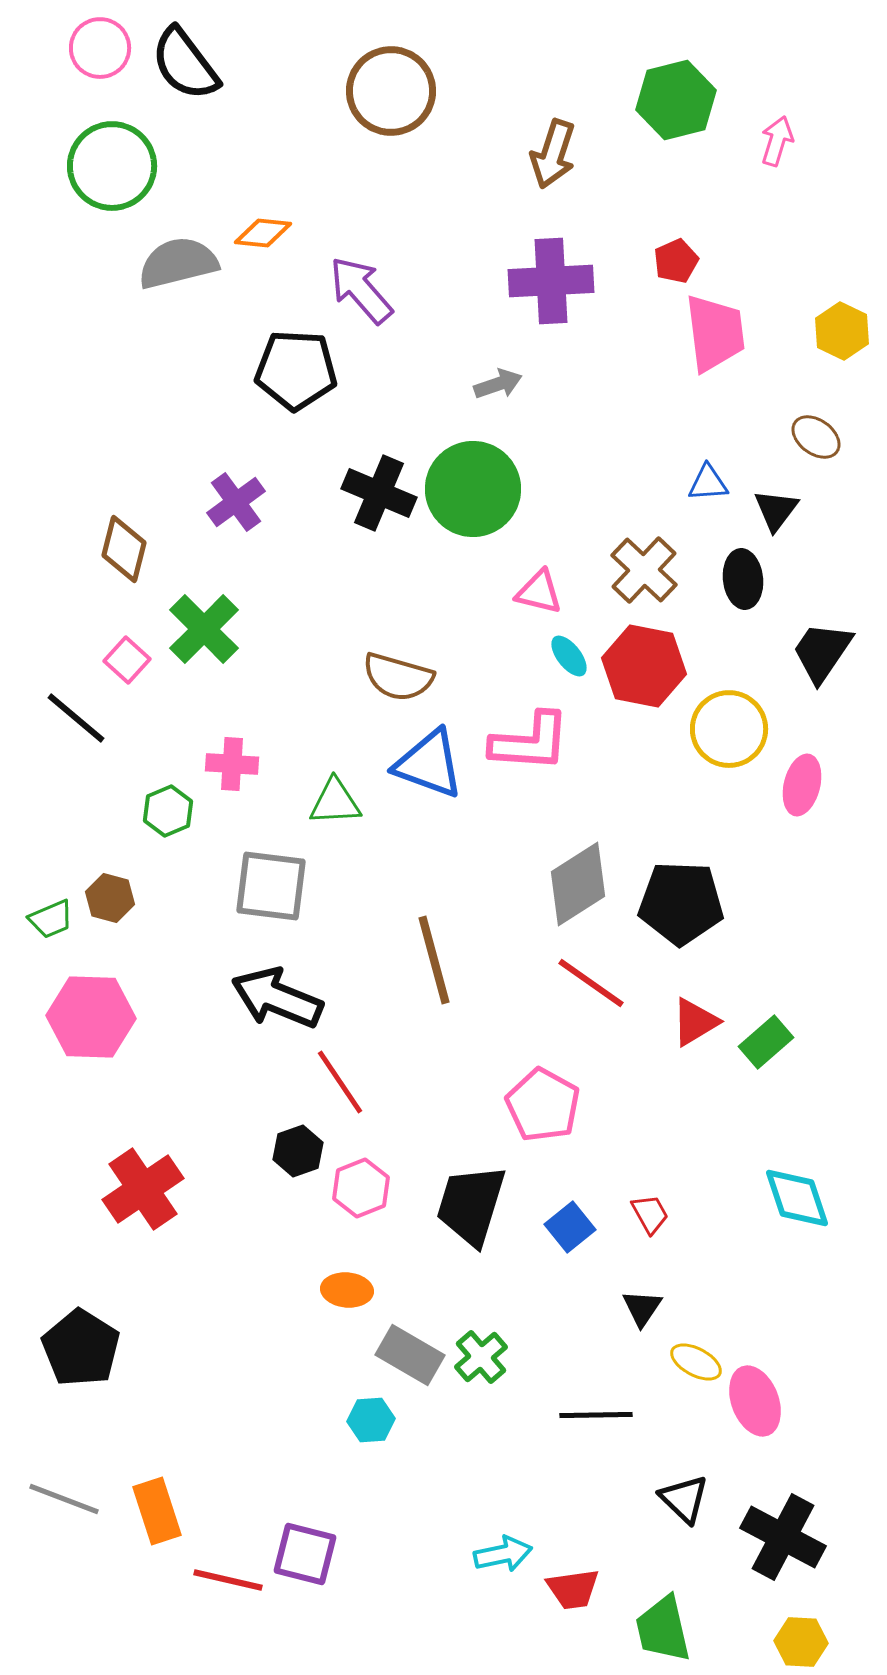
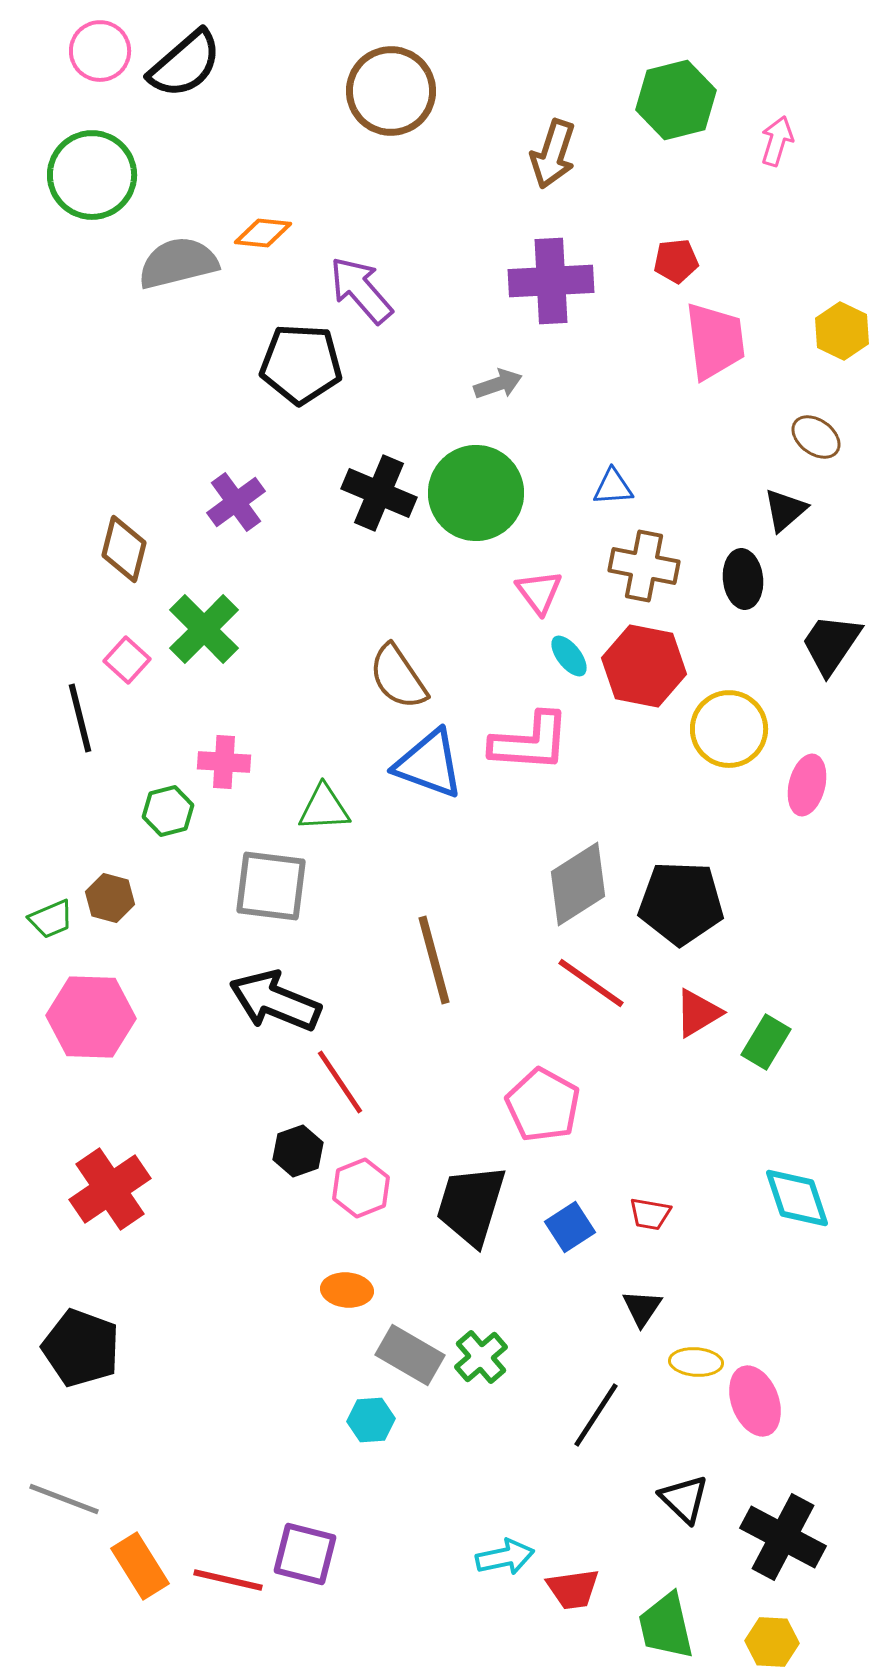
pink circle at (100, 48): moved 3 px down
black semicircle at (185, 64): rotated 94 degrees counterclockwise
green circle at (112, 166): moved 20 px left, 9 px down
red pentagon at (676, 261): rotated 18 degrees clockwise
pink trapezoid at (715, 333): moved 8 px down
black pentagon at (296, 370): moved 5 px right, 6 px up
blue triangle at (708, 483): moved 95 px left, 4 px down
green circle at (473, 489): moved 3 px right, 4 px down
black triangle at (776, 510): moved 9 px right; rotated 12 degrees clockwise
brown cross at (644, 570): moved 4 px up; rotated 32 degrees counterclockwise
pink triangle at (539, 592): rotated 39 degrees clockwise
black trapezoid at (822, 652): moved 9 px right, 8 px up
brown semicircle at (398, 677): rotated 40 degrees clockwise
black line at (76, 718): moved 4 px right; rotated 36 degrees clockwise
pink cross at (232, 764): moved 8 px left, 2 px up
pink ellipse at (802, 785): moved 5 px right
green triangle at (335, 802): moved 11 px left, 6 px down
green hexagon at (168, 811): rotated 9 degrees clockwise
black arrow at (277, 998): moved 2 px left, 3 px down
red triangle at (695, 1022): moved 3 px right, 9 px up
green rectangle at (766, 1042): rotated 18 degrees counterclockwise
red cross at (143, 1189): moved 33 px left
red trapezoid at (650, 1214): rotated 129 degrees clockwise
blue square at (570, 1227): rotated 6 degrees clockwise
black pentagon at (81, 1348): rotated 12 degrees counterclockwise
yellow ellipse at (696, 1362): rotated 24 degrees counterclockwise
black line at (596, 1415): rotated 56 degrees counterclockwise
orange rectangle at (157, 1511): moved 17 px left, 55 px down; rotated 14 degrees counterclockwise
cyan arrow at (503, 1554): moved 2 px right, 3 px down
green trapezoid at (663, 1629): moved 3 px right, 3 px up
yellow hexagon at (801, 1642): moved 29 px left
